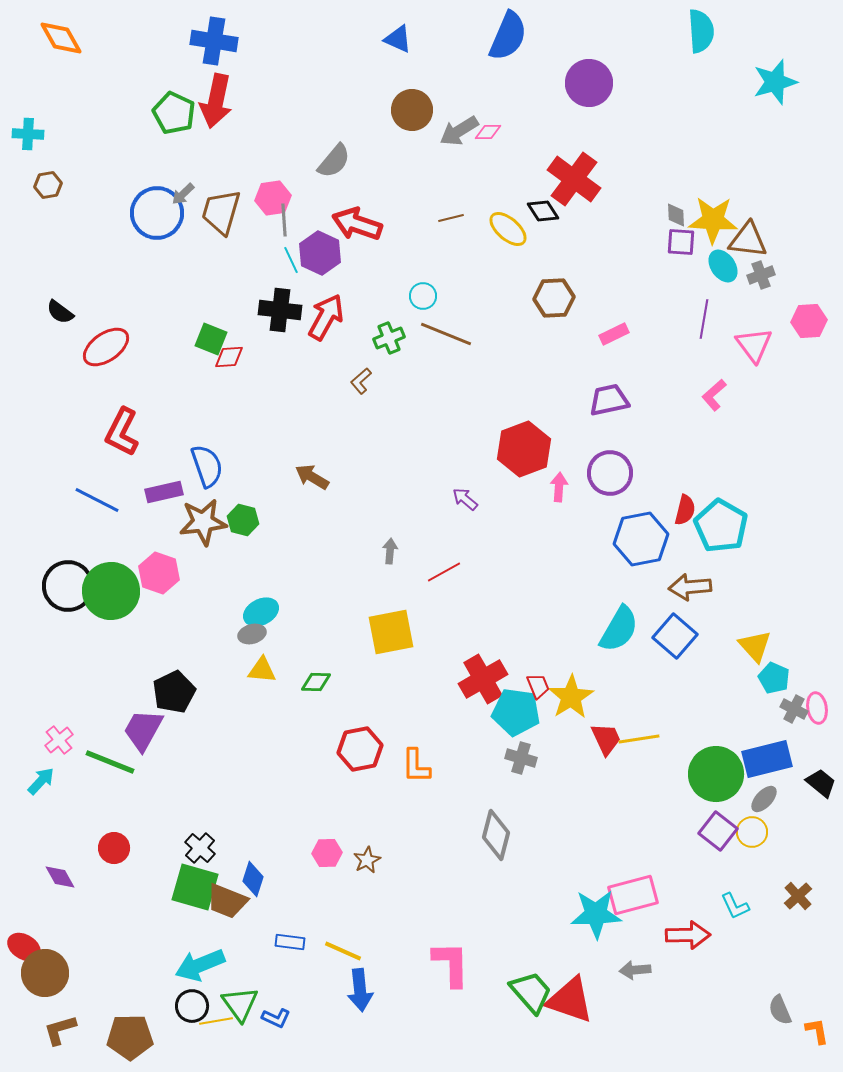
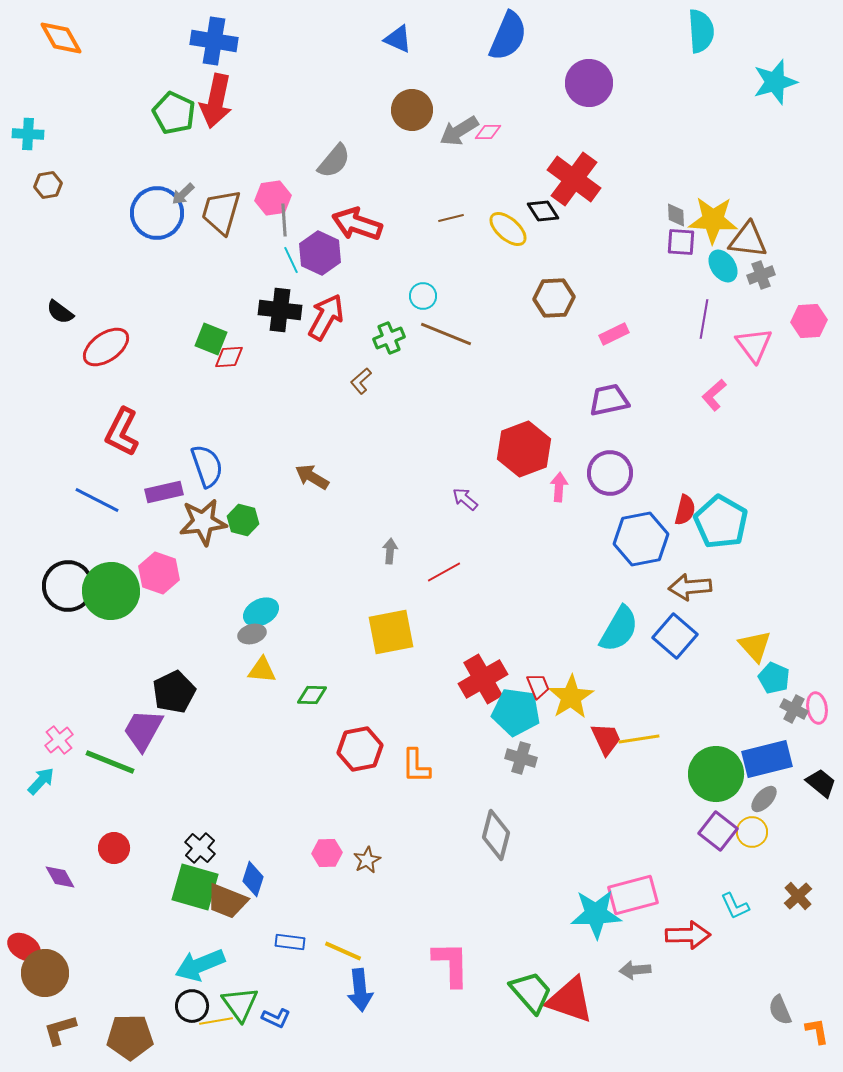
cyan pentagon at (721, 526): moved 4 px up
green diamond at (316, 682): moved 4 px left, 13 px down
